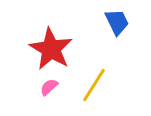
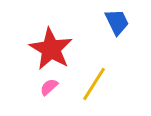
yellow line: moved 1 px up
